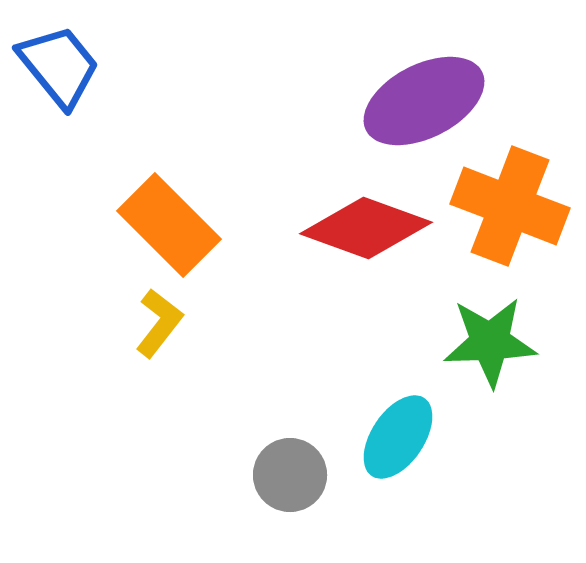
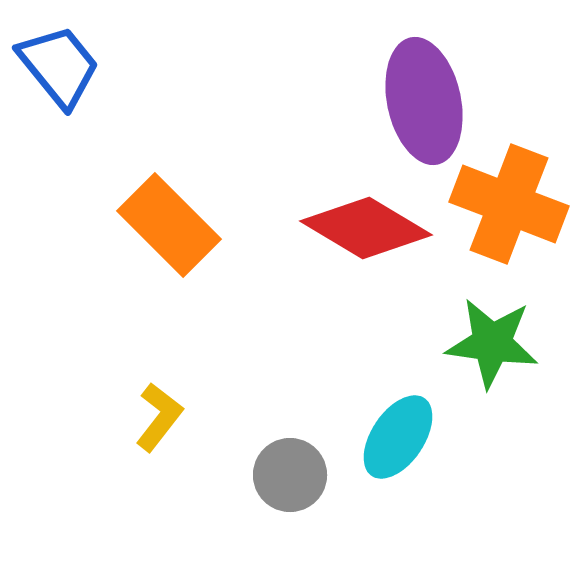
purple ellipse: rotated 75 degrees counterclockwise
orange cross: moved 1 px left, 2 px up
red diamond: rotated 11 degrees clockwise
yellow L-shape: moved 94 px down
green star: moved 2 px right, 1 px down; rotated 10 degrees clockwise
